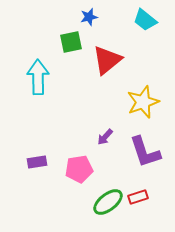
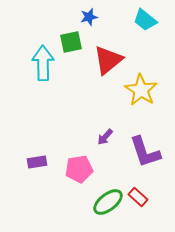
red triangle: moved 1 px right
cyan arrow: moved 5 px right, 14 px up
yellow star: moved 2 px left, 12 px up; rotated 20 degrees counterclockwise
red rectangle: rotated 60 degrees clockwise
